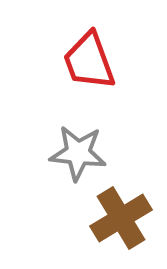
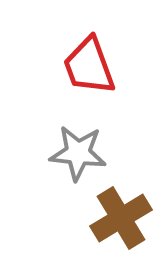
red trapezoid: moved 5 px down
